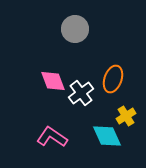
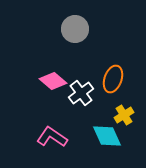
pink diamond: rotated 28 degrees counterclockwise
yellow cross: moved 2 px left, 1 px up
